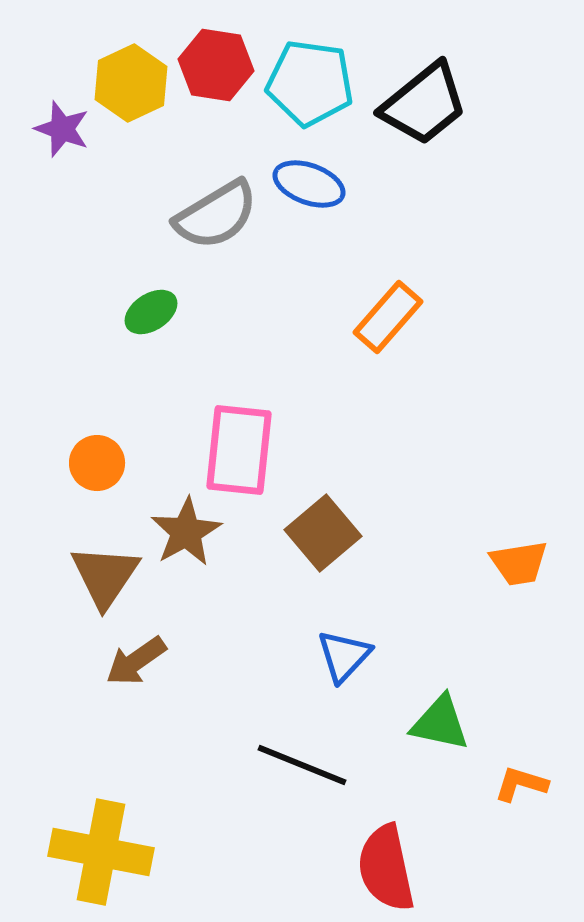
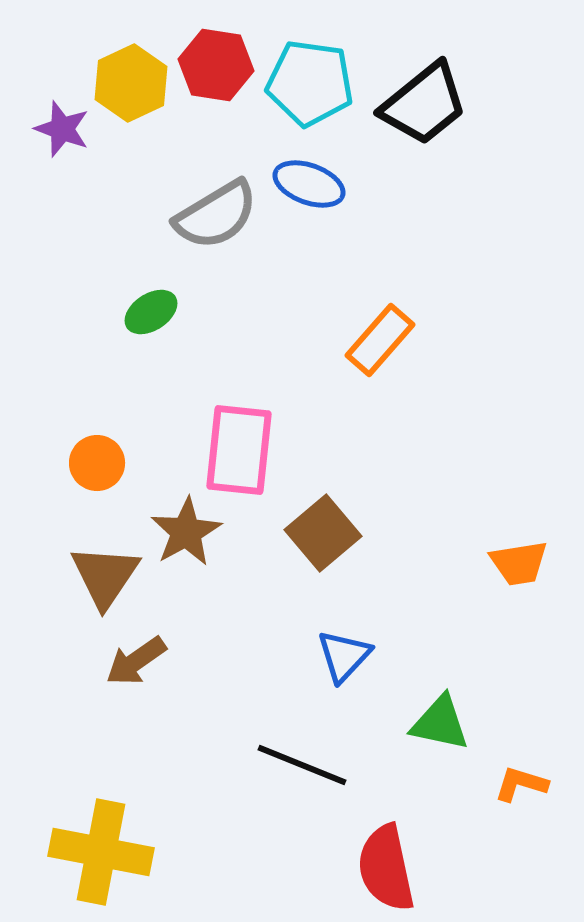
orange rectangle: moved 8 px left, 23 px down
